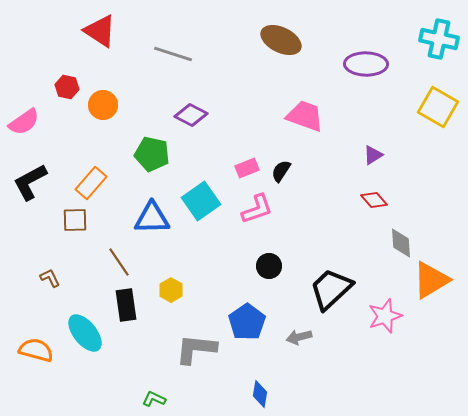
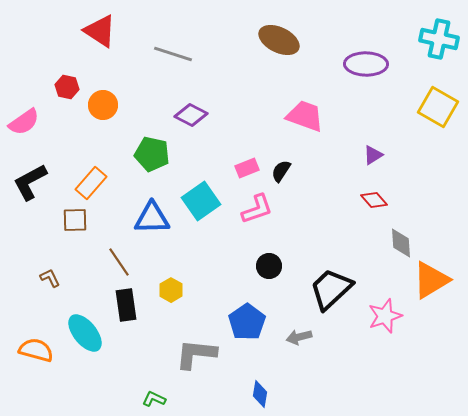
brown ellipse: moved 2 px left
gray L-shape: moved 5 px down
